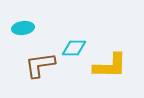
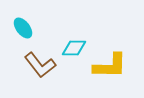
cyan ellipse: rotated 60 degrees clockwise
brown L-shape: rotated 120 degrees counterclockwise
